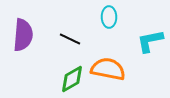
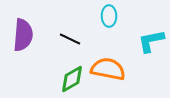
cyan ellipse: moved 1 px up
cyan L-shape: moved 1 px right
